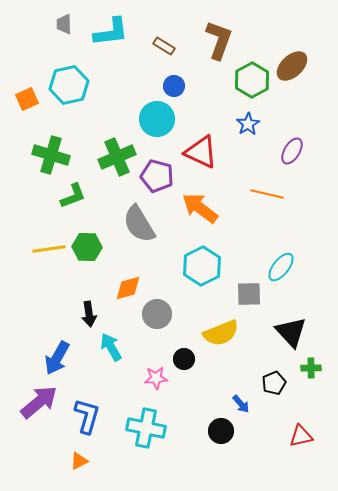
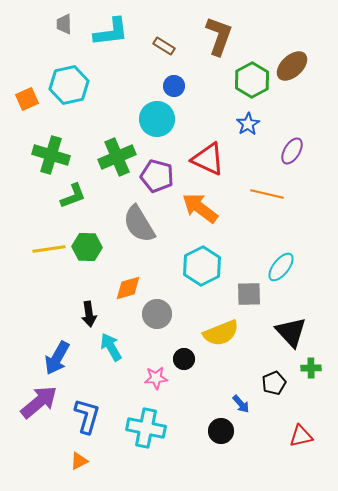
brown L-shape at (219, 40): moved 4 px up
red triangle at (201, 152): moved 7 px right, 7 px down
